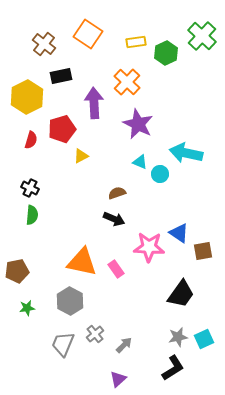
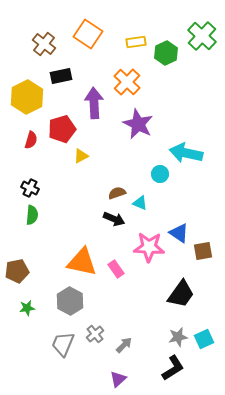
cyan triangle: moved 41 px down
